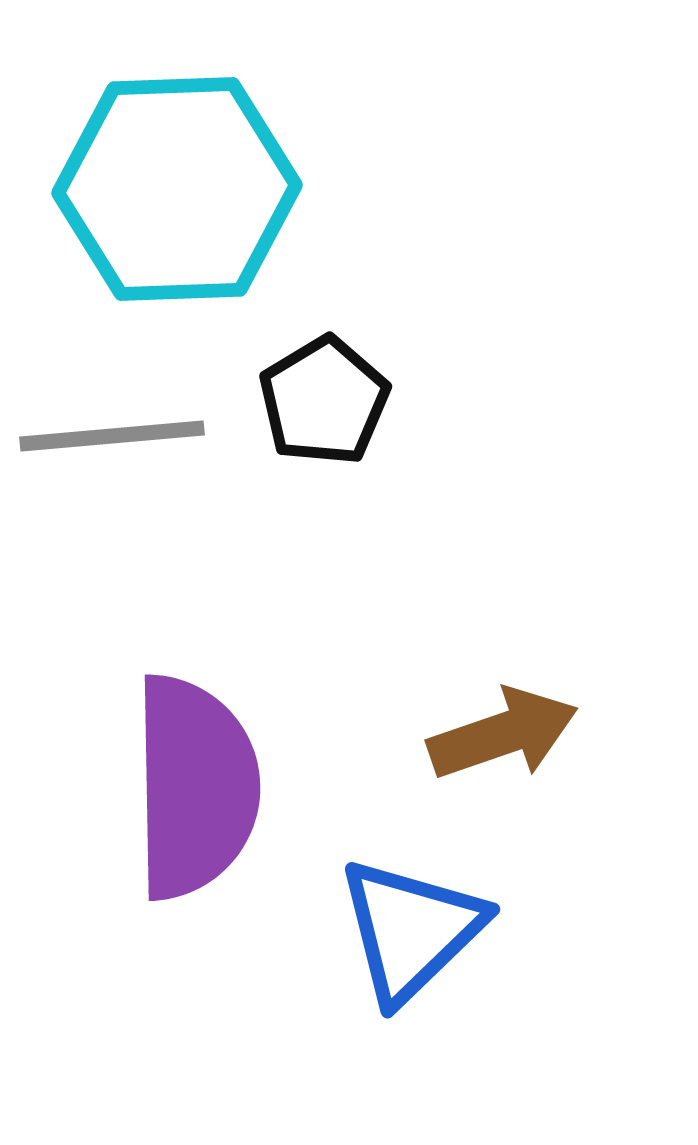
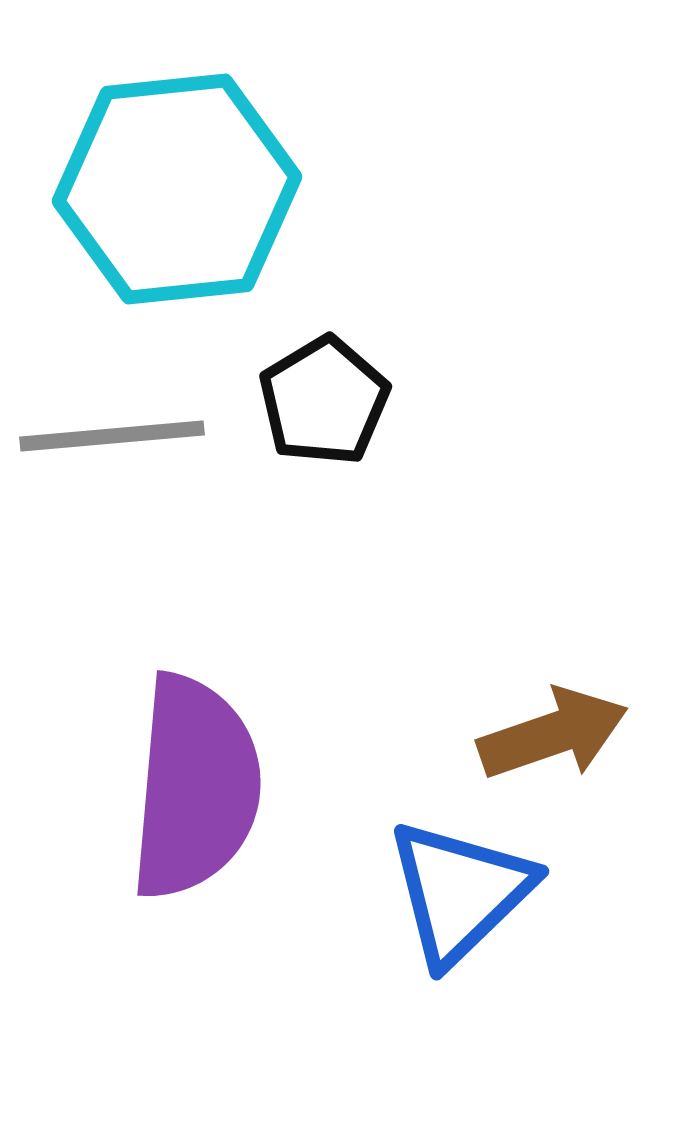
cyan hexagon: rotated 4 degrees counterclockwise
brown arrow: moved 50 px right
purple semicircle: rotated 6 degrees clockwise
blue triangle: moved 49 px right, 38 px up
